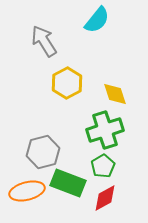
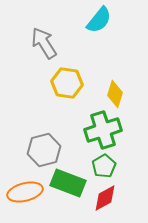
cyan semicircle: moved 2 px right
gray arrow: moved 2 px down
yellow hexagon: rotated 24 degrees counterclockwise
yellow diamond: rotated 36 degrees clockwise
green cross: moved 2 px left
gray hexagon: moved 1 px right, 2 px up
green pentagon: moved 1 px right
orange ellipse: moved 2 px left, 1 px down
